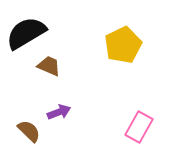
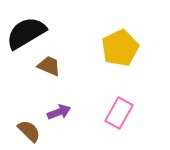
yellow pentagon: moved 3 px left, 3 px down
pink rectangle: moved 20 px left, 14 px up
